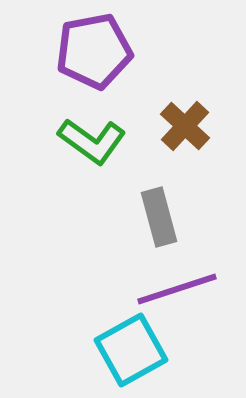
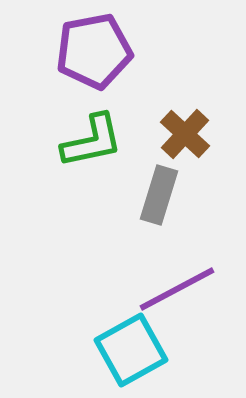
brown cross: moved 8 px down
green L-shape: rotated 48 degrees counterclockwise
gray rectangle: moved 22 px up; rotated 32 degrees clockwise
purple line: rotated 10 degrees counterclockwise
